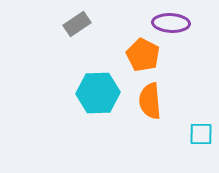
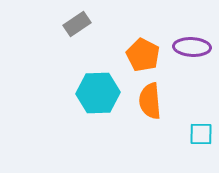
purple ellipse: moved 21 px right, 24 px down
